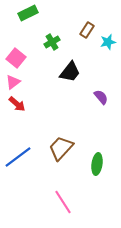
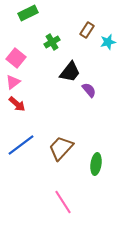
purple semicircle: moved 12 px left, 7 px up
blue line: moved 3 px right, 12 px up
green ellipse: moved 1 px left
